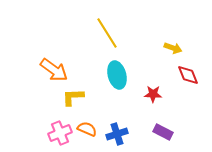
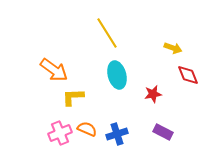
red star: rotated 12 degrees counterclockwise
